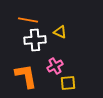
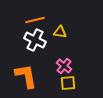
orange line: moved 7 px right; rotated 24 degrees counterclockwise
yellow triangle: rotated 16 degrees counterclockwise
white cross: rotated 30 degrees clockwise
pink cross: moved 9 px right; rotated 21 degrees counterclockwise
